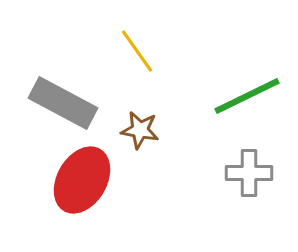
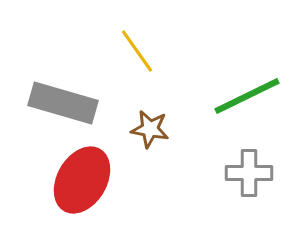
gray rectangle: rotated 12 degrees counterclockwise
brown star: moved 10 px right, 1 px up
